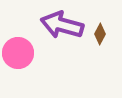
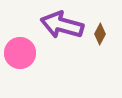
pink circle: moved 2 px right
